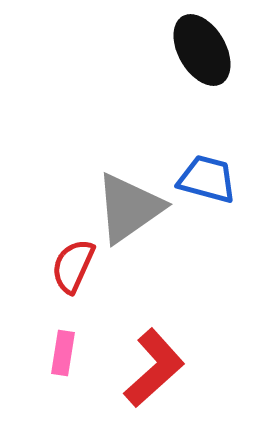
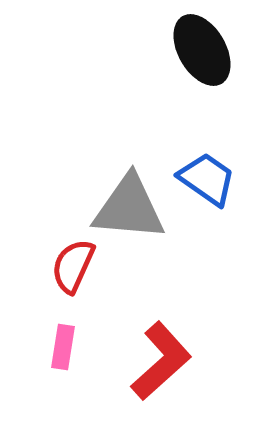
blue trapezoid: rotated 20 degrees clockwise
gray triangle: rotated 40 degrees clockwise
pink rectangle: moved 6 px up
red L-shape: moved 7 px right, 7 px up
